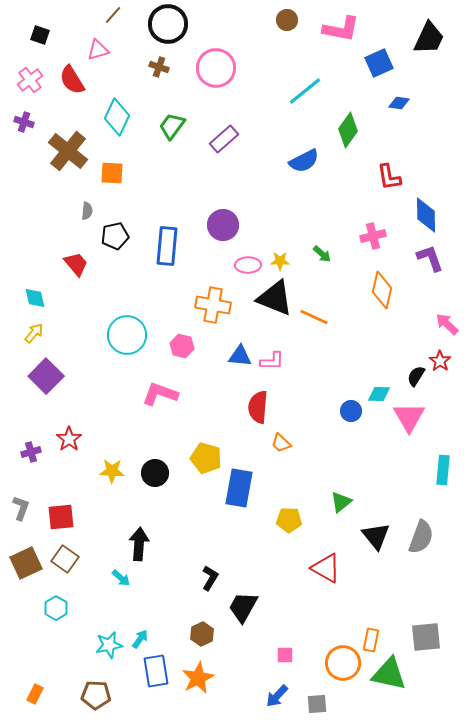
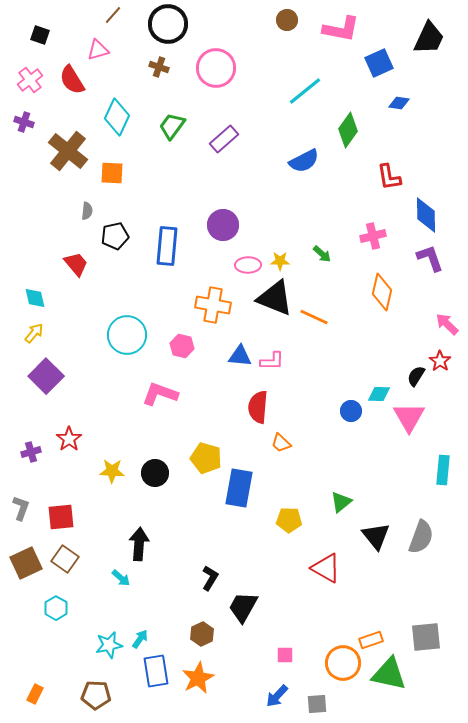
orange diamond at (382, 290): moved 2 px down
orange rectangle at (371, 640): rotated 60 degrees clockwise
